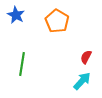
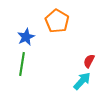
blue star: moved 10 px right, 22 px down; rotated 18 degrees clockwise
red semicircle: moved 3 px right, 4 px down
